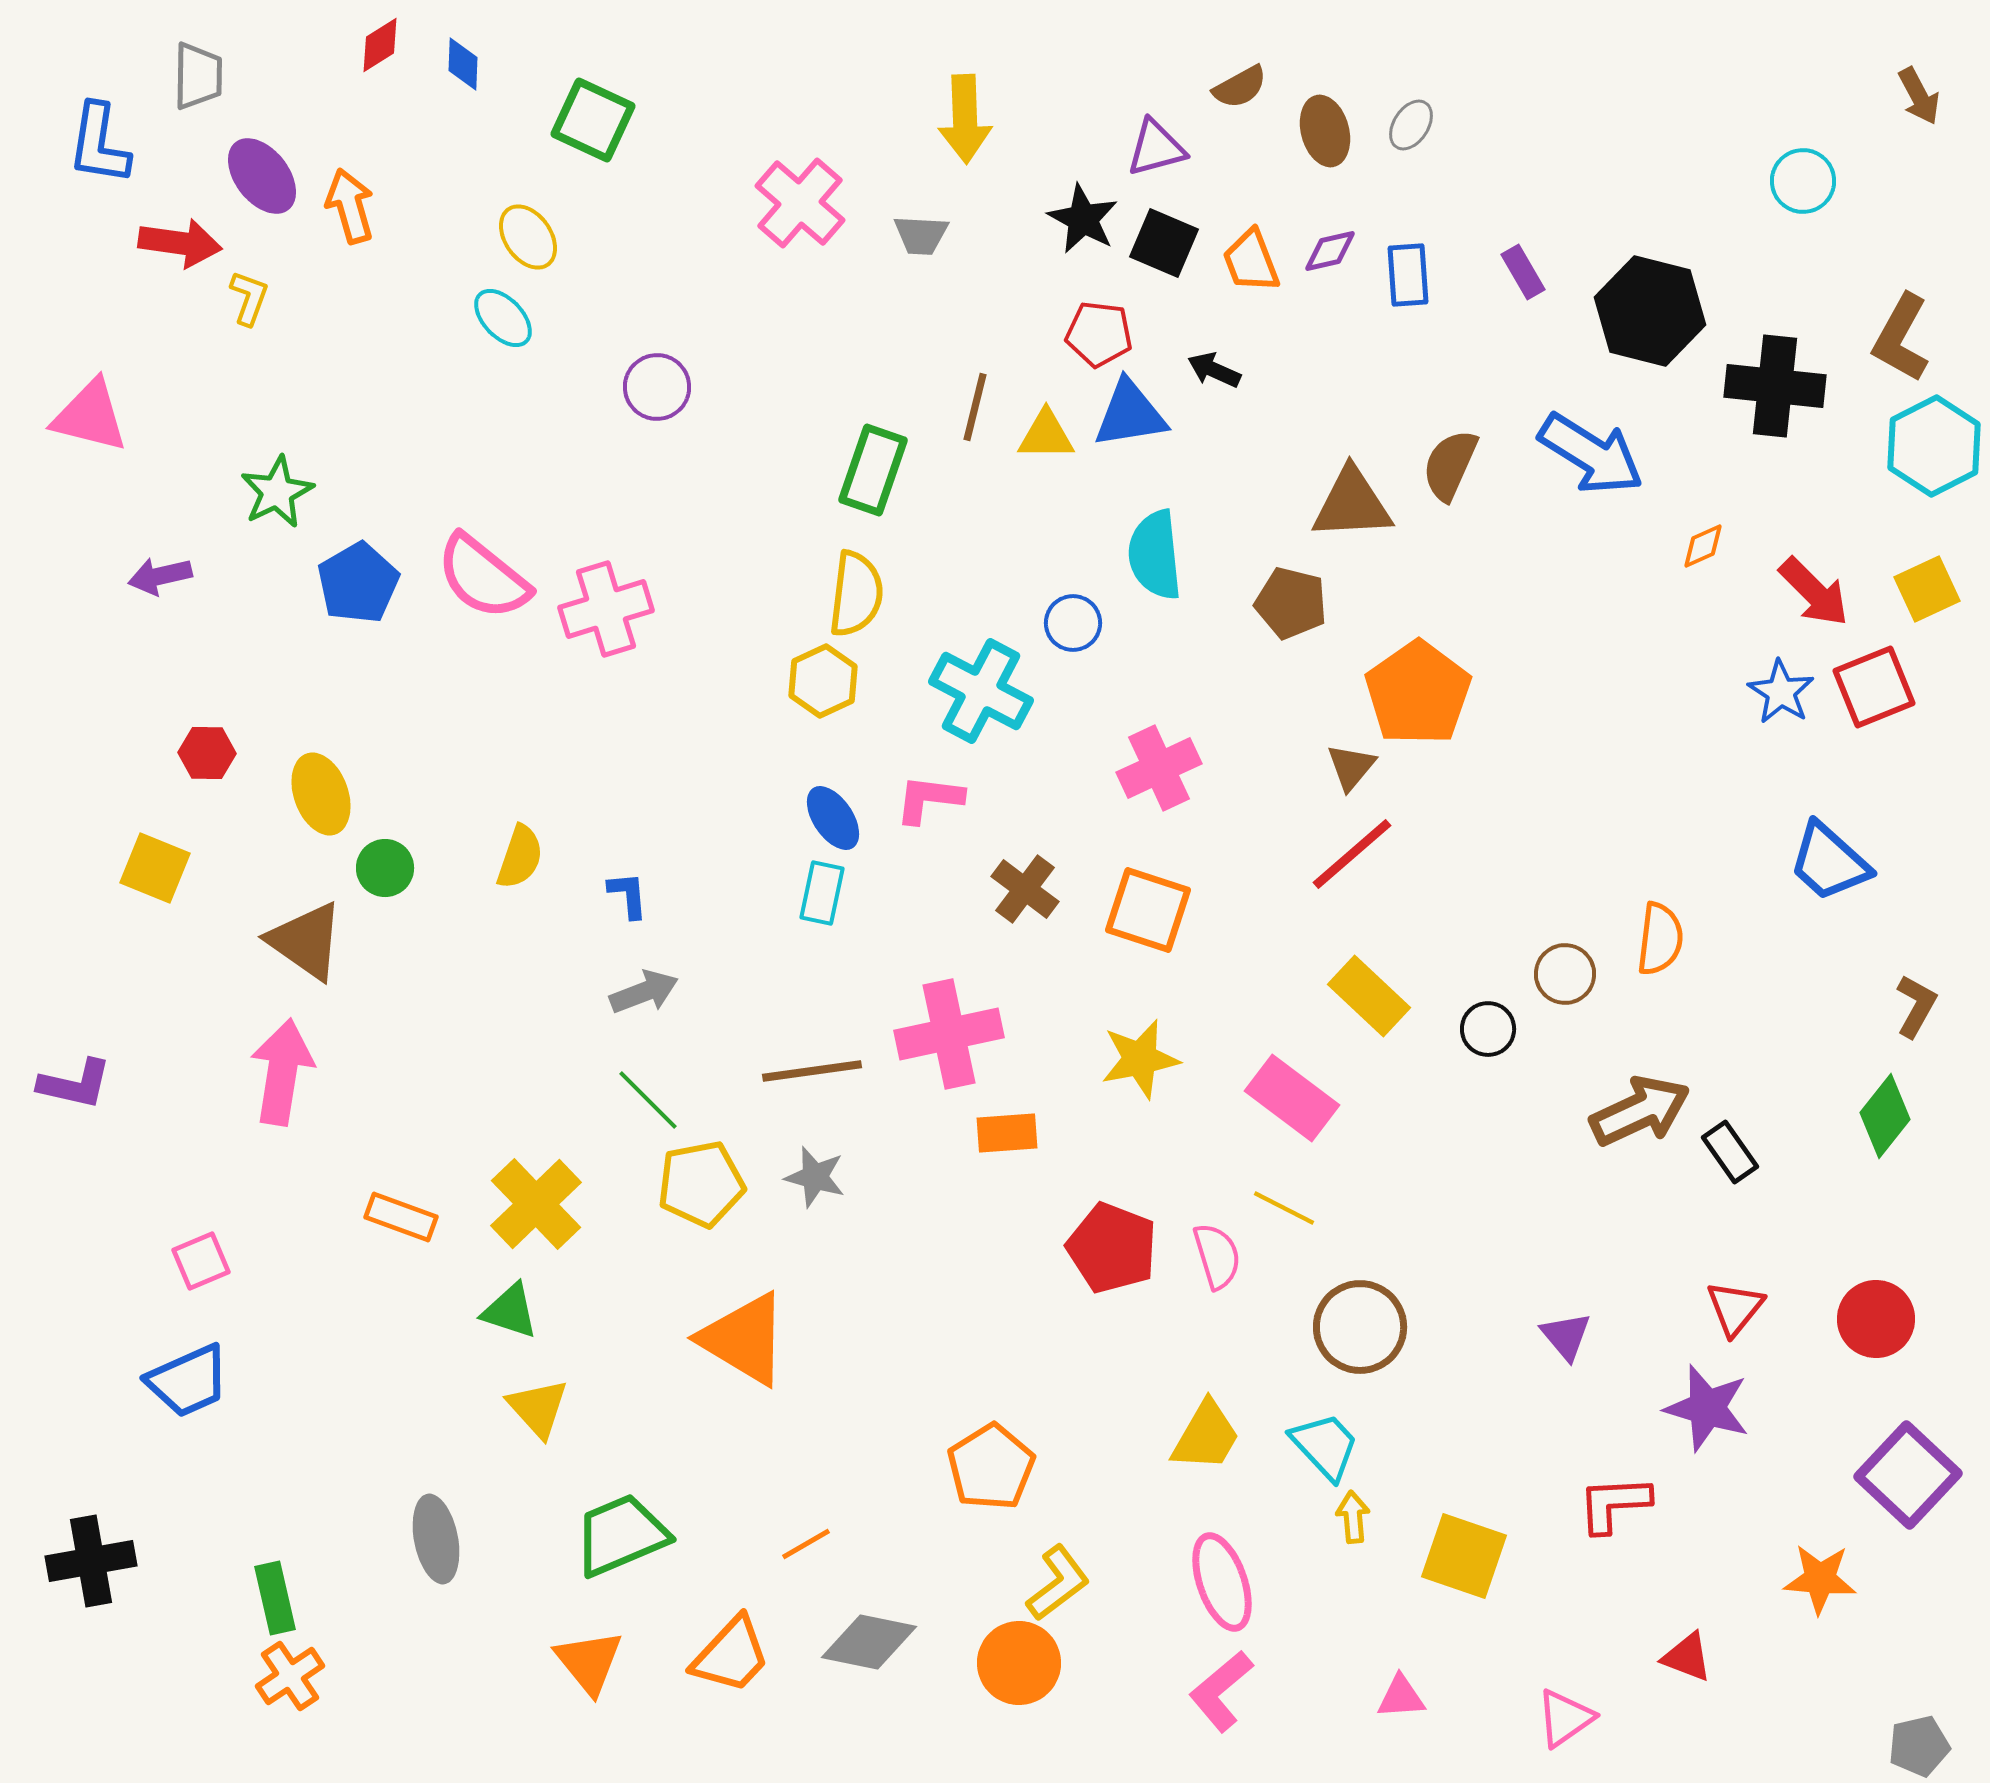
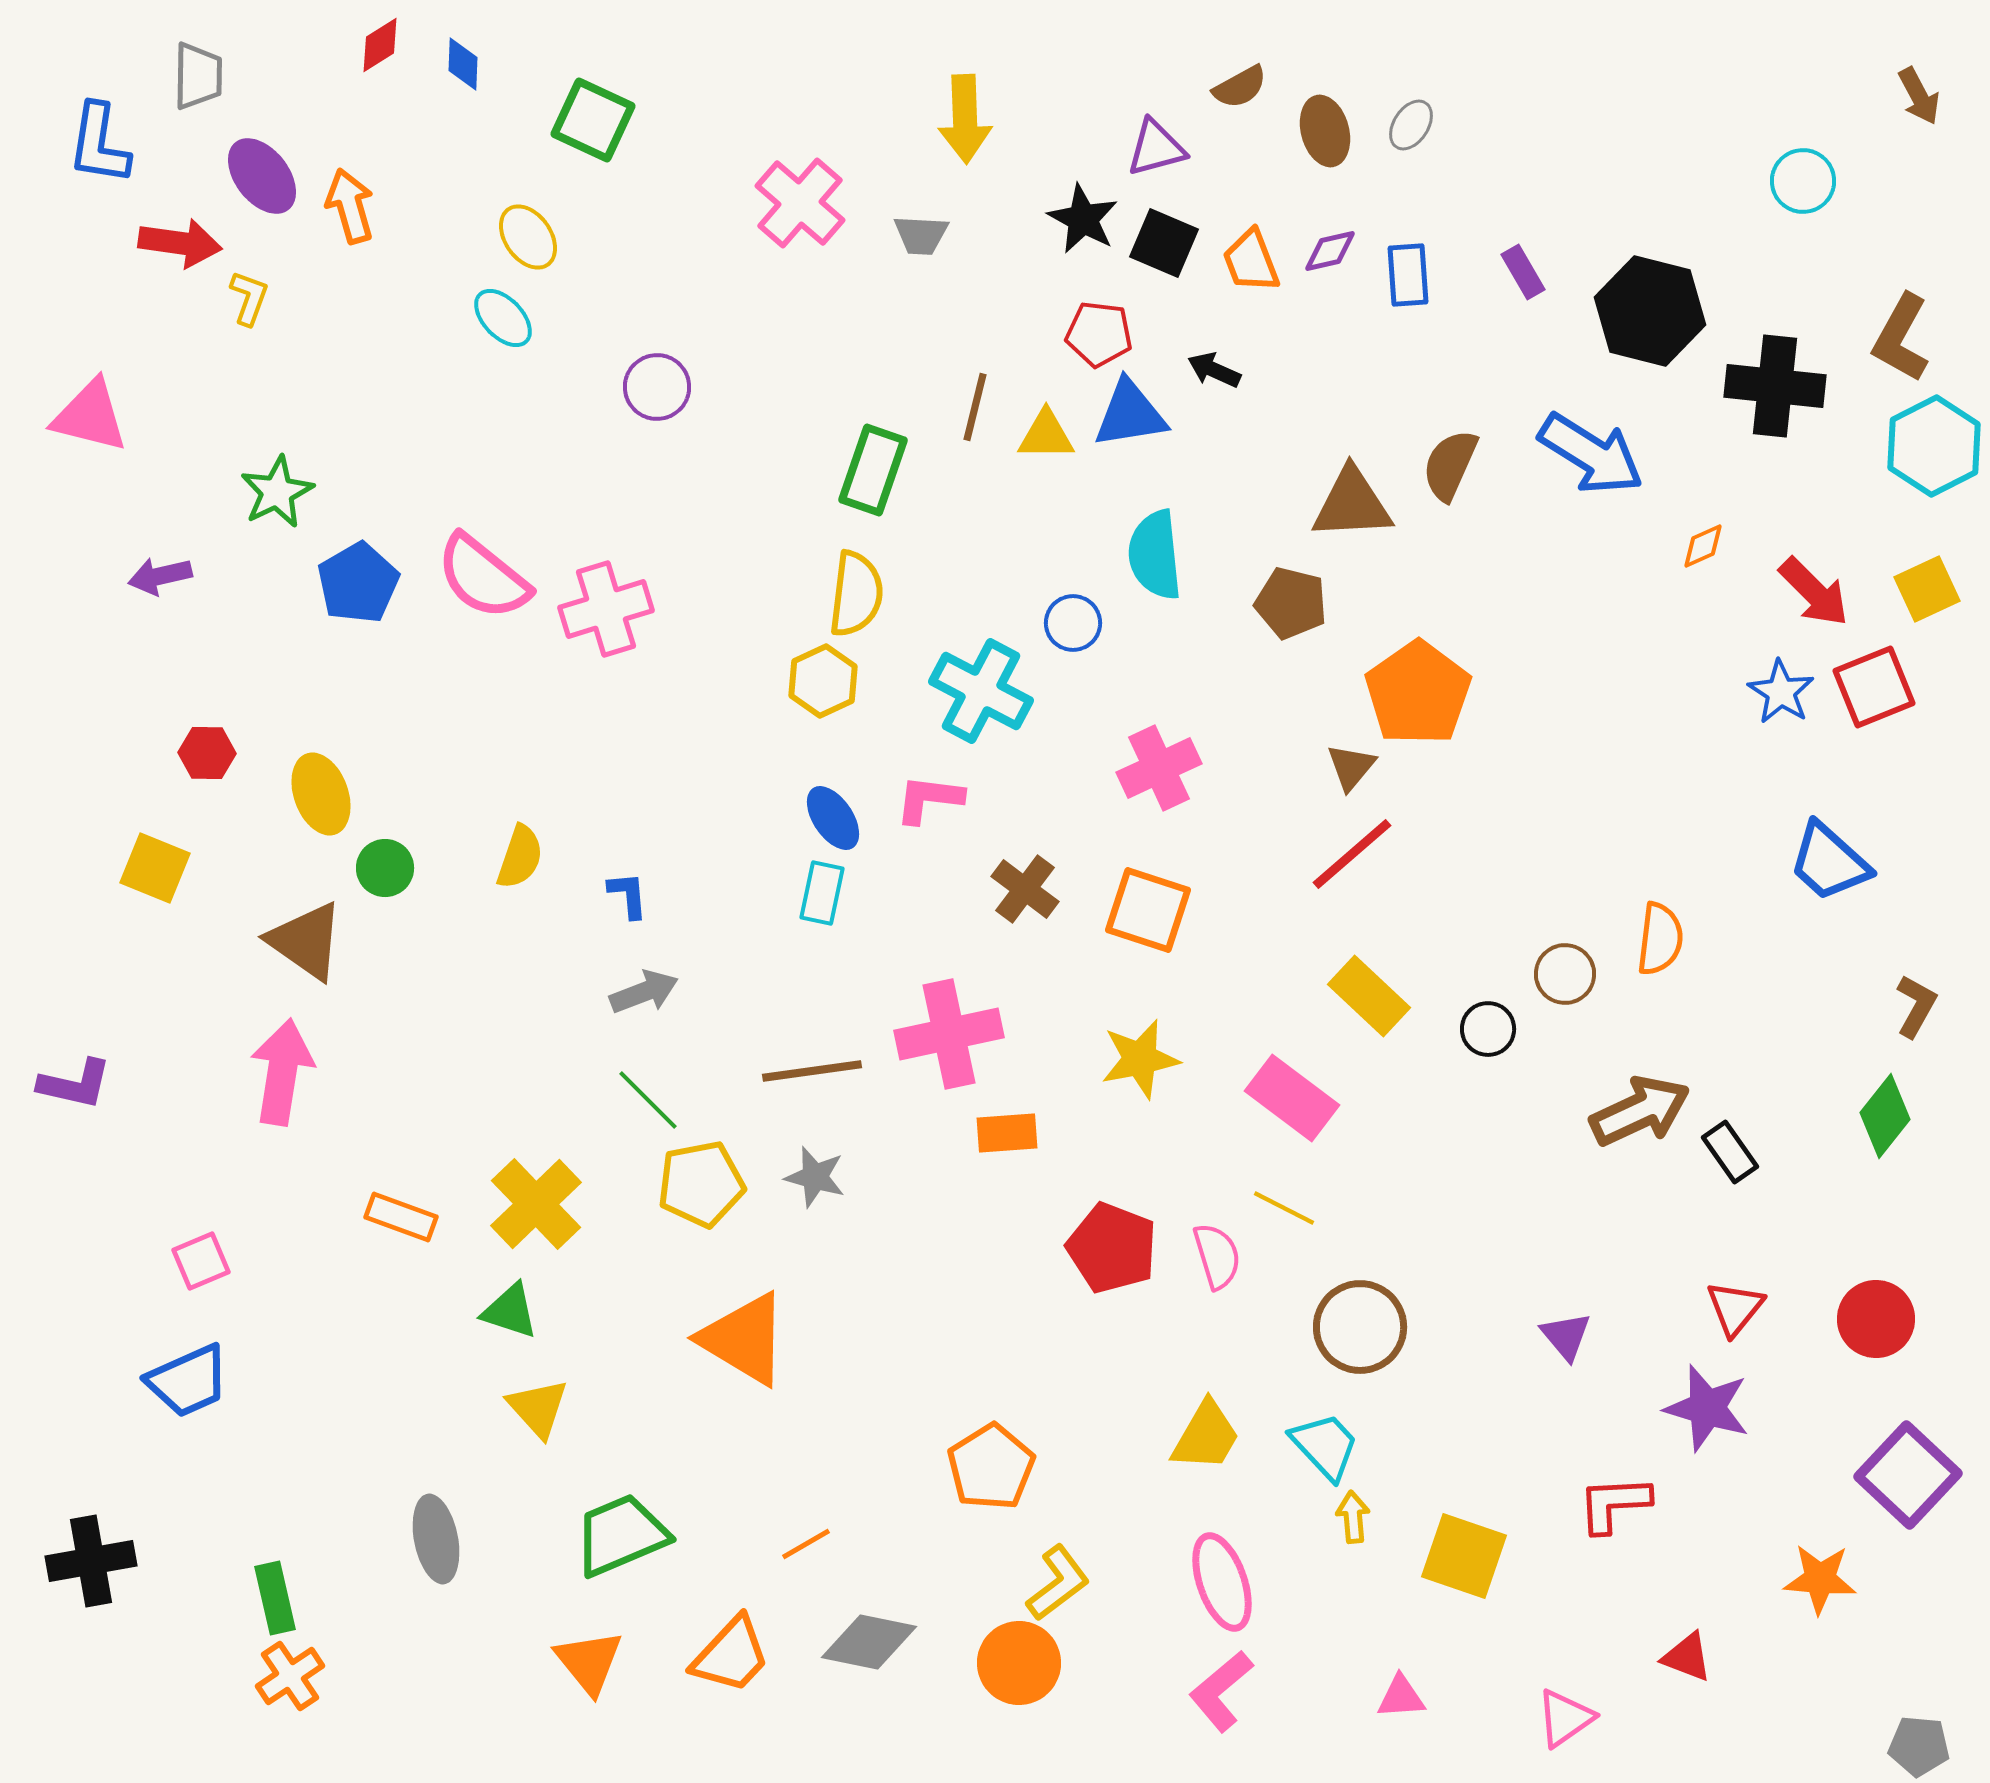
gray pentagon at (1919, 1746): rotated 18 degrees clockwise
